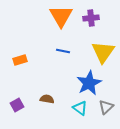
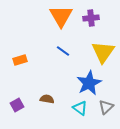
blue line: rotated 24 degrees clockwise
